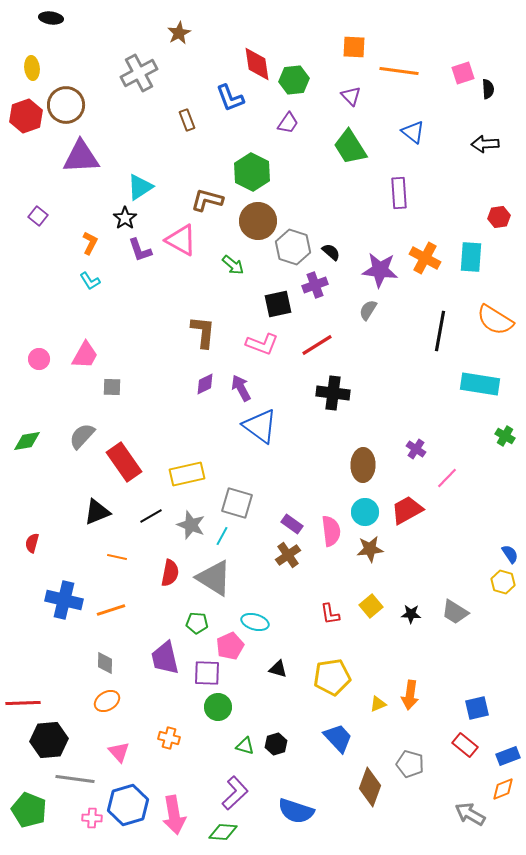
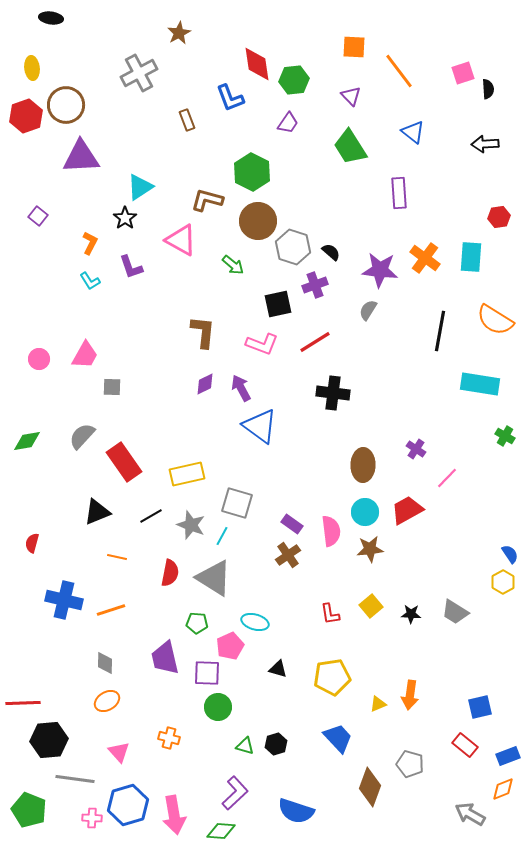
orange line at (399, 71): rotated 45 degrees clockwise
purple L-shape at (140, 250): moved 9 px left, 17 px down
orange cross at (425, 258): rotated 8 degrees clockwise
red line at (317, 345): moved 2 px left, 3 px up
yellow hexagon at (503, 582): rotated 15 degrees clockwise
blue square at (477, 708): moved 3 px right, 1 px up
green diamond at (223, 832): moved 2 px left, 1 px up
